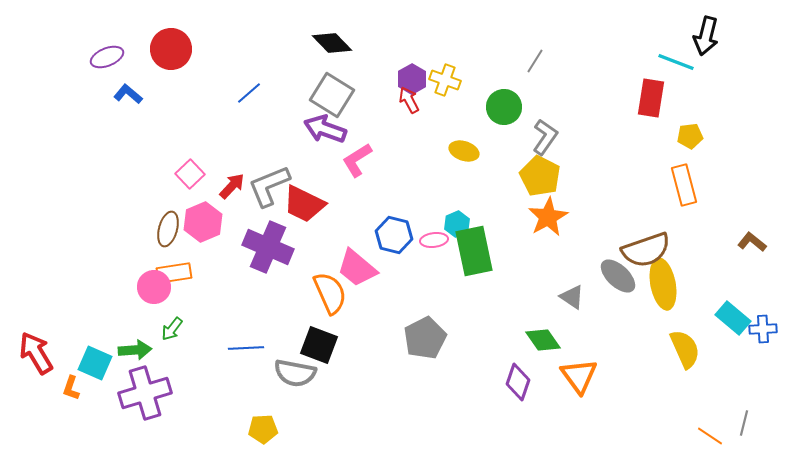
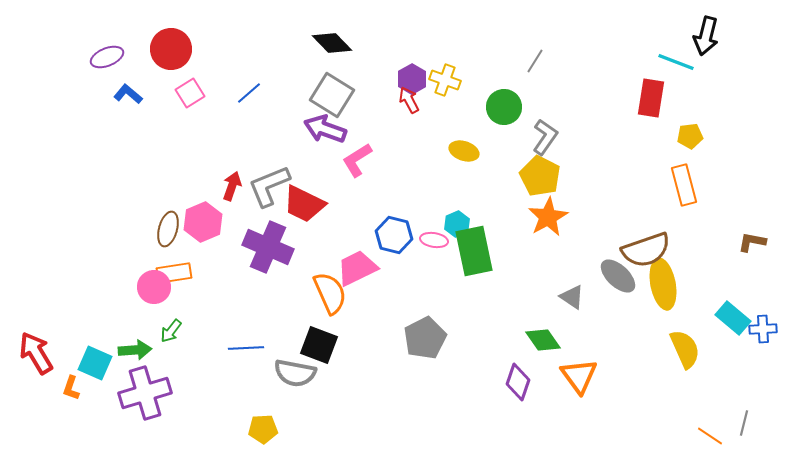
pink square at (190, 174): moved 81 px up; rotated 12 degrees clockwise
red arrow at (232, 186): rotated 24 degrees counterclockwise
pink ellipse at (434, 240): rotated 16 degrees clockwise
brown L-shape at (752, 242): rotated 28 degrees counterclockwise
pink trapezoid at (357, 268): rotated 114 degrees clockwise
green arrow at (172, 329): moved 1 px left, 2 px down
